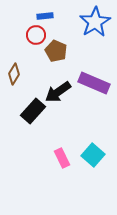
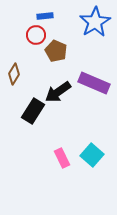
black rectangle: rotated 10 degrees counterclockwise
cyan square: moved 1 px left
